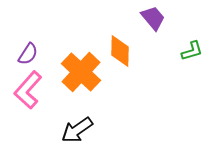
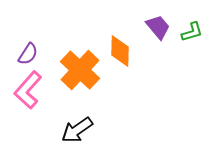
purple trapezoid: moved 5 px right, 9 px down
green L-shape: moved 19 px up
orange cross: moved 1 px left, 2 px up
